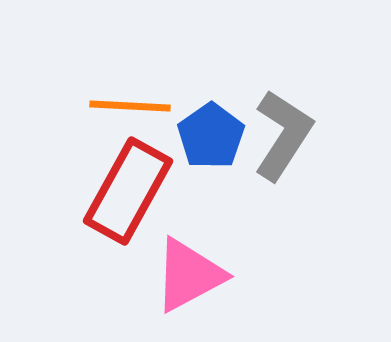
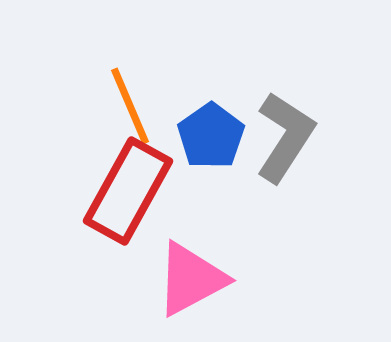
orange line: rotated 64 degrees clockwise
gray L-shape: moved 2 px right, 2 px down
pink triangle: moved 2 px right, 4 px down
